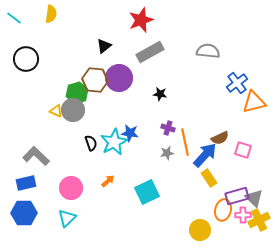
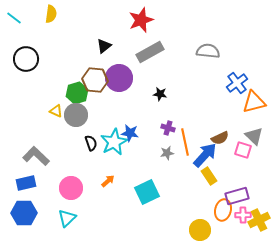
gray circle: moved 3 px right, 5 px down
yellow rectangle: moved 2 px up
gray triangle: moved 62 px up
